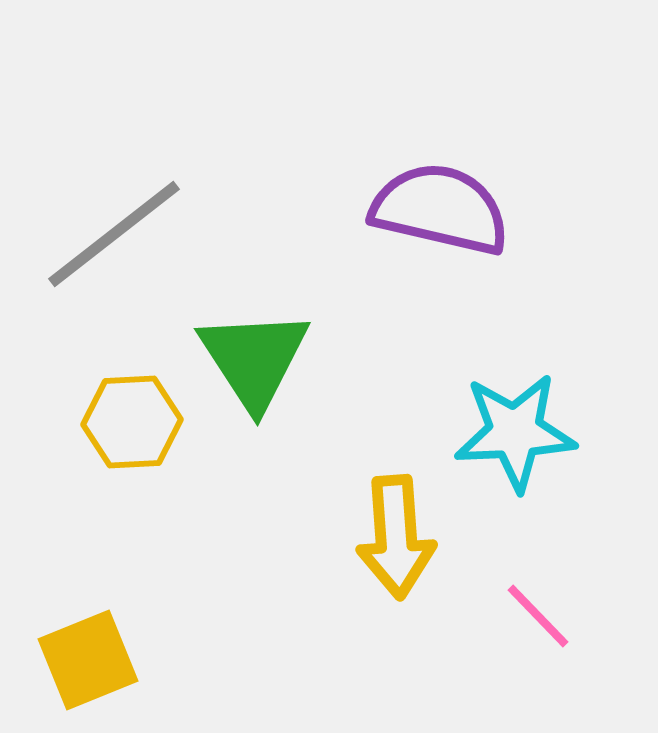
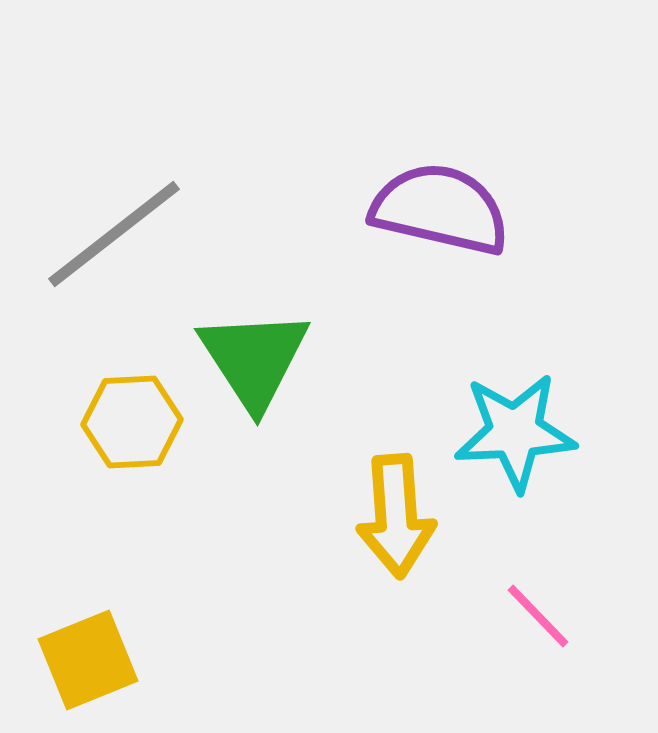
yellow arrow: moved 21 px up
